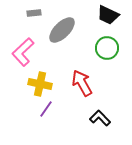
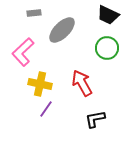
black L-shape: moved 5 px left, 1 px down; rotated 55 degrees counterclockwise
